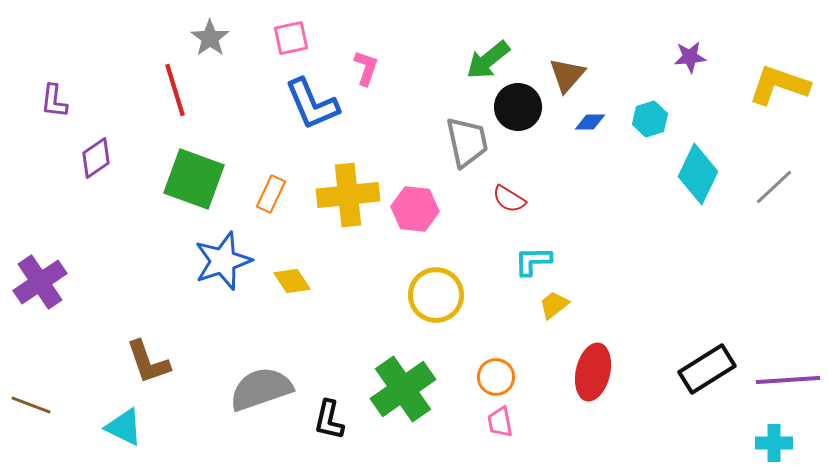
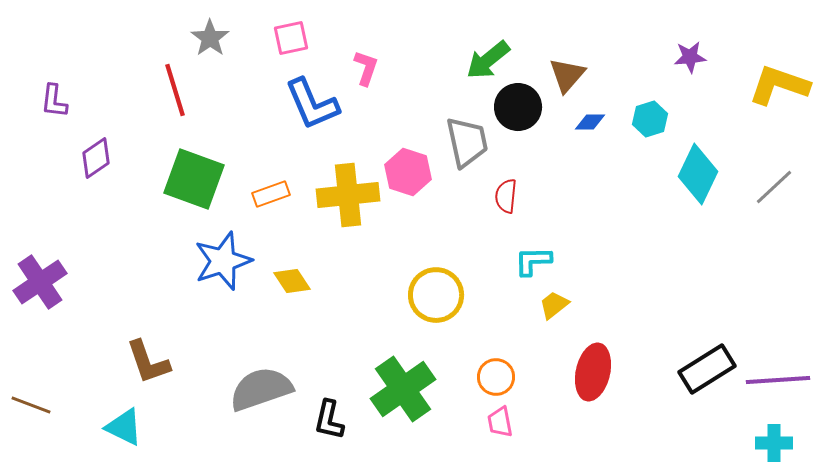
orange rectangle: rotated 45 degrees clockwise
red semicircle: moved 3 px left, 3 px up; rotated 64 degrees clockwise
pink hexagon: moved 7 px left, 37 px up; rotated 12 degrees clockwise
purple line: moved 10 px left
